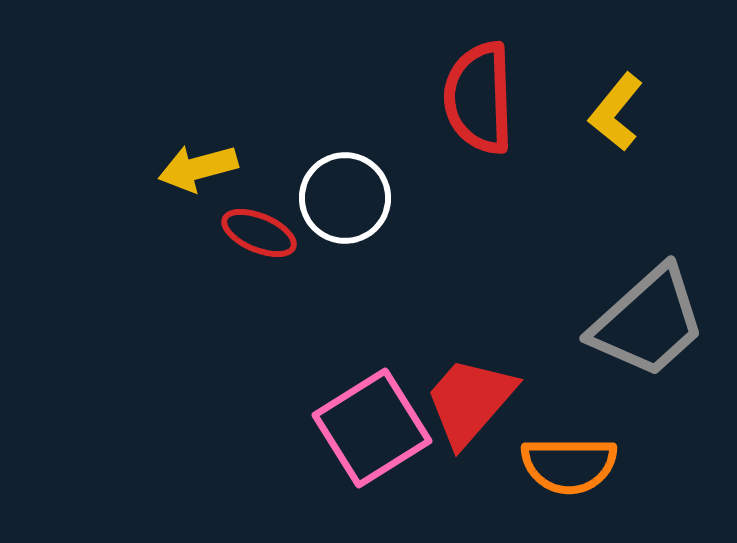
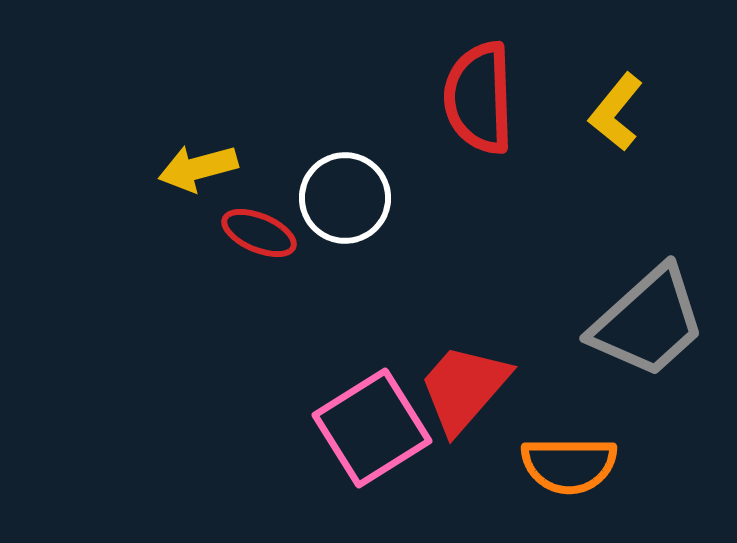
red trapezoid: moved 6 px left, 13 px up
